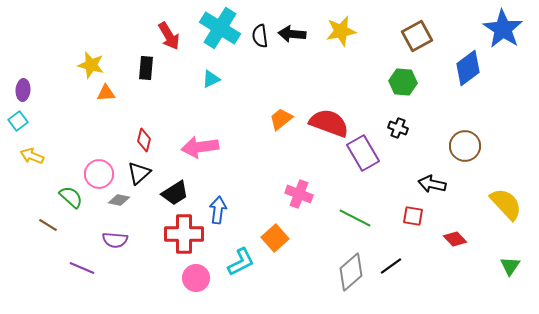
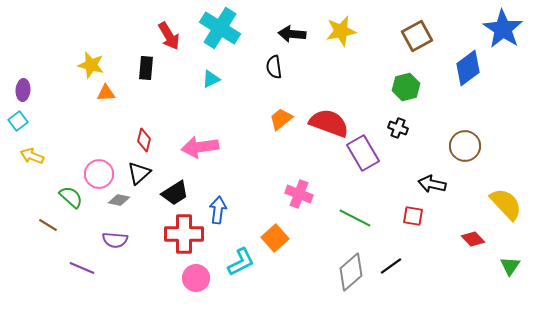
black semicircle at (260, 36): moved 14 px right, 31 px down
green hexagon at (403, 82): moved 3 px right, 5 px down; rotated 20 degrees counterclockwise
red diamond at (455, 239): moved 18 px right
